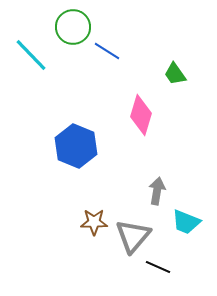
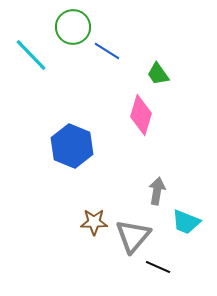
green trapezoid: moved 17 px left
blue hexagon: moved 4 px left
